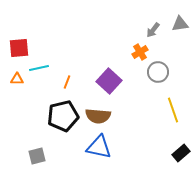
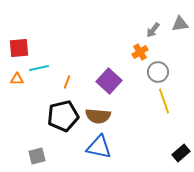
yellow line: moved 9 px left, 9 px up
